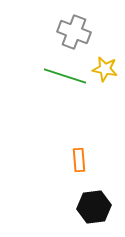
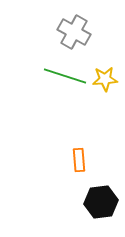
gray cross: rotated 8 degrees clockwise
yellow star: moved 10 px down; rotated 15 degrees counterclockwise
black hexagon: moved 7 px right, 5 px up
